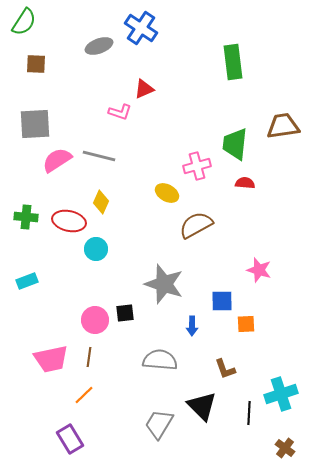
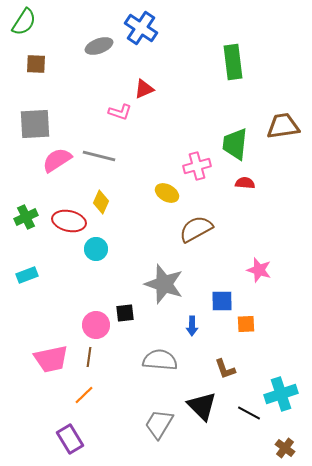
green cross: rotated 30 degrees counterclockwise
brown semicircle: moved 4 px down
cyan rectangle: moved 6 px up
pink circle: moved 1 px right, 5 px down
black line: rotated 65 degrees counterclockwise
